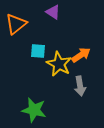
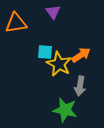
purple triangle: rotated 21 degrees clockwise
orange triangle: moved 1 px up; rotated 30 degrees clockwise
cyan square: moved 7 px right, 1 px down
gray arrow: rotated 18 degrees clockwise
green star: moved 31 px right
